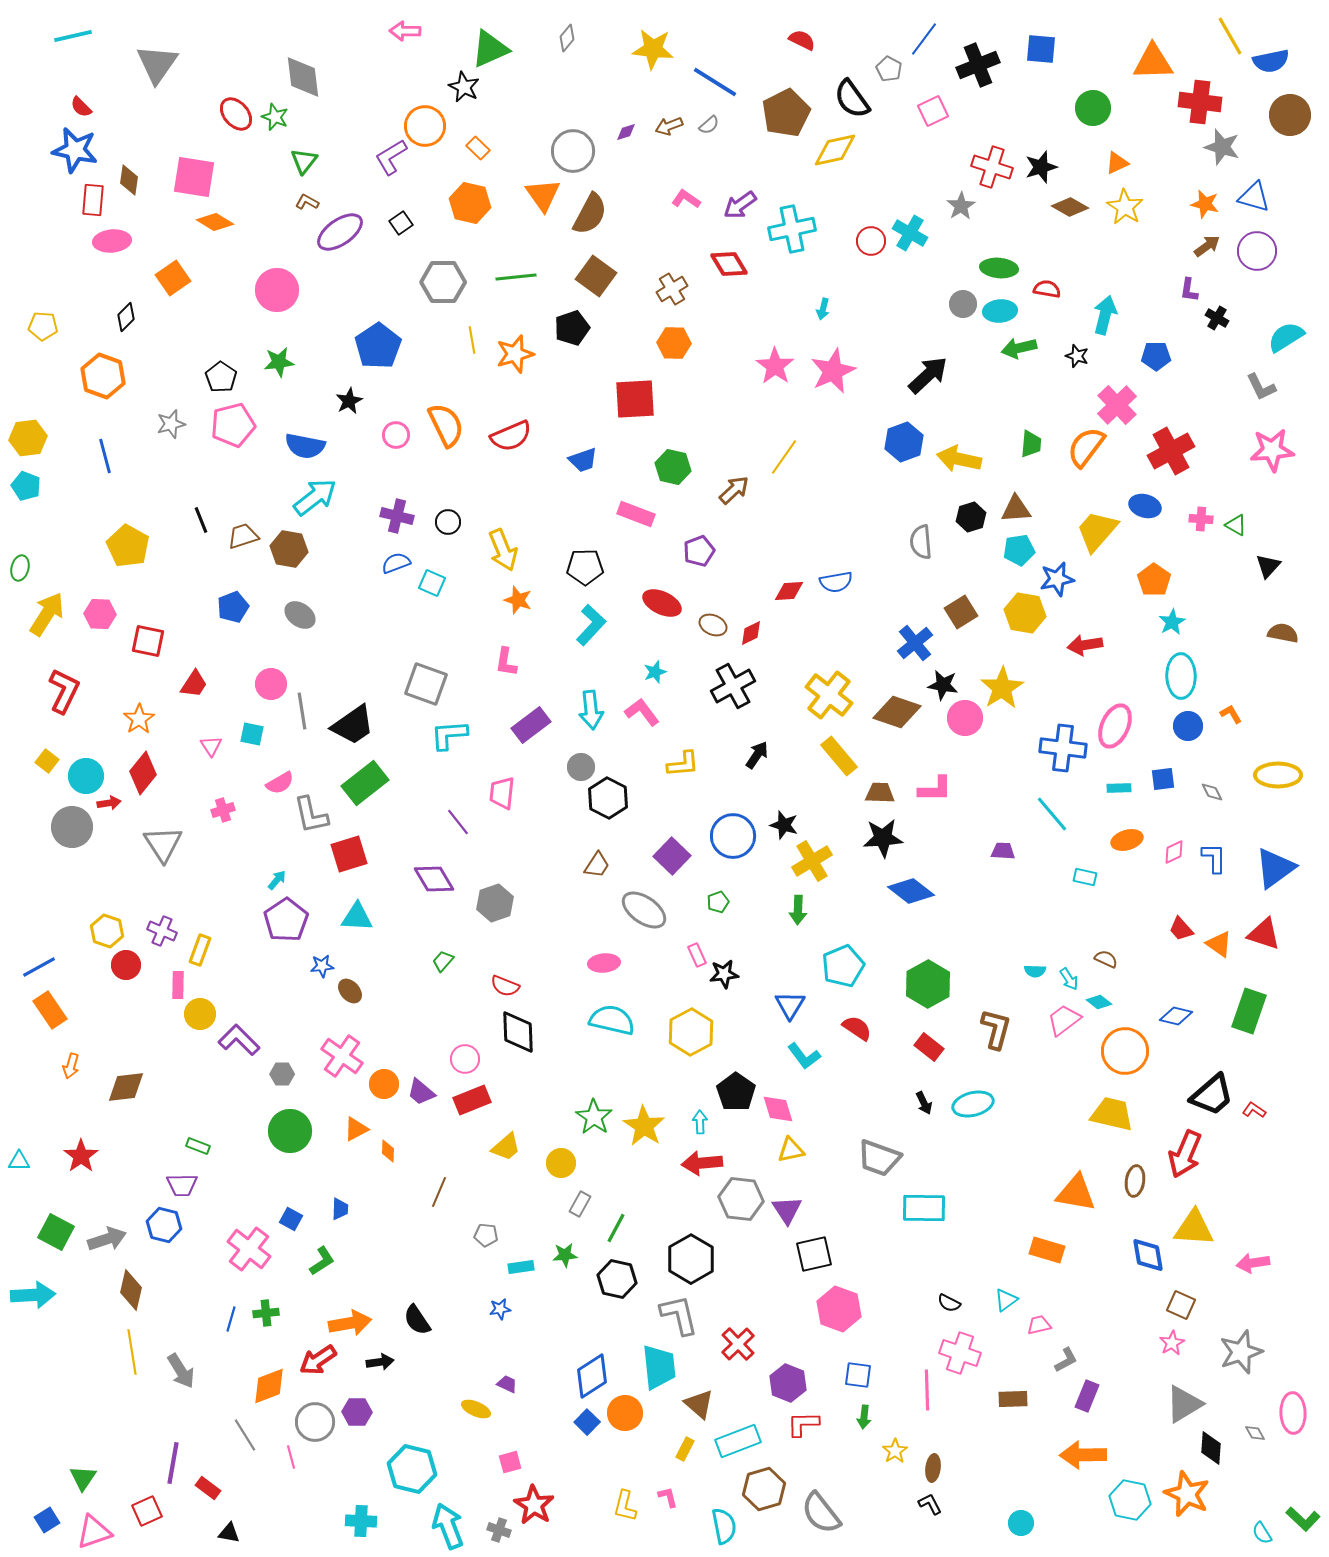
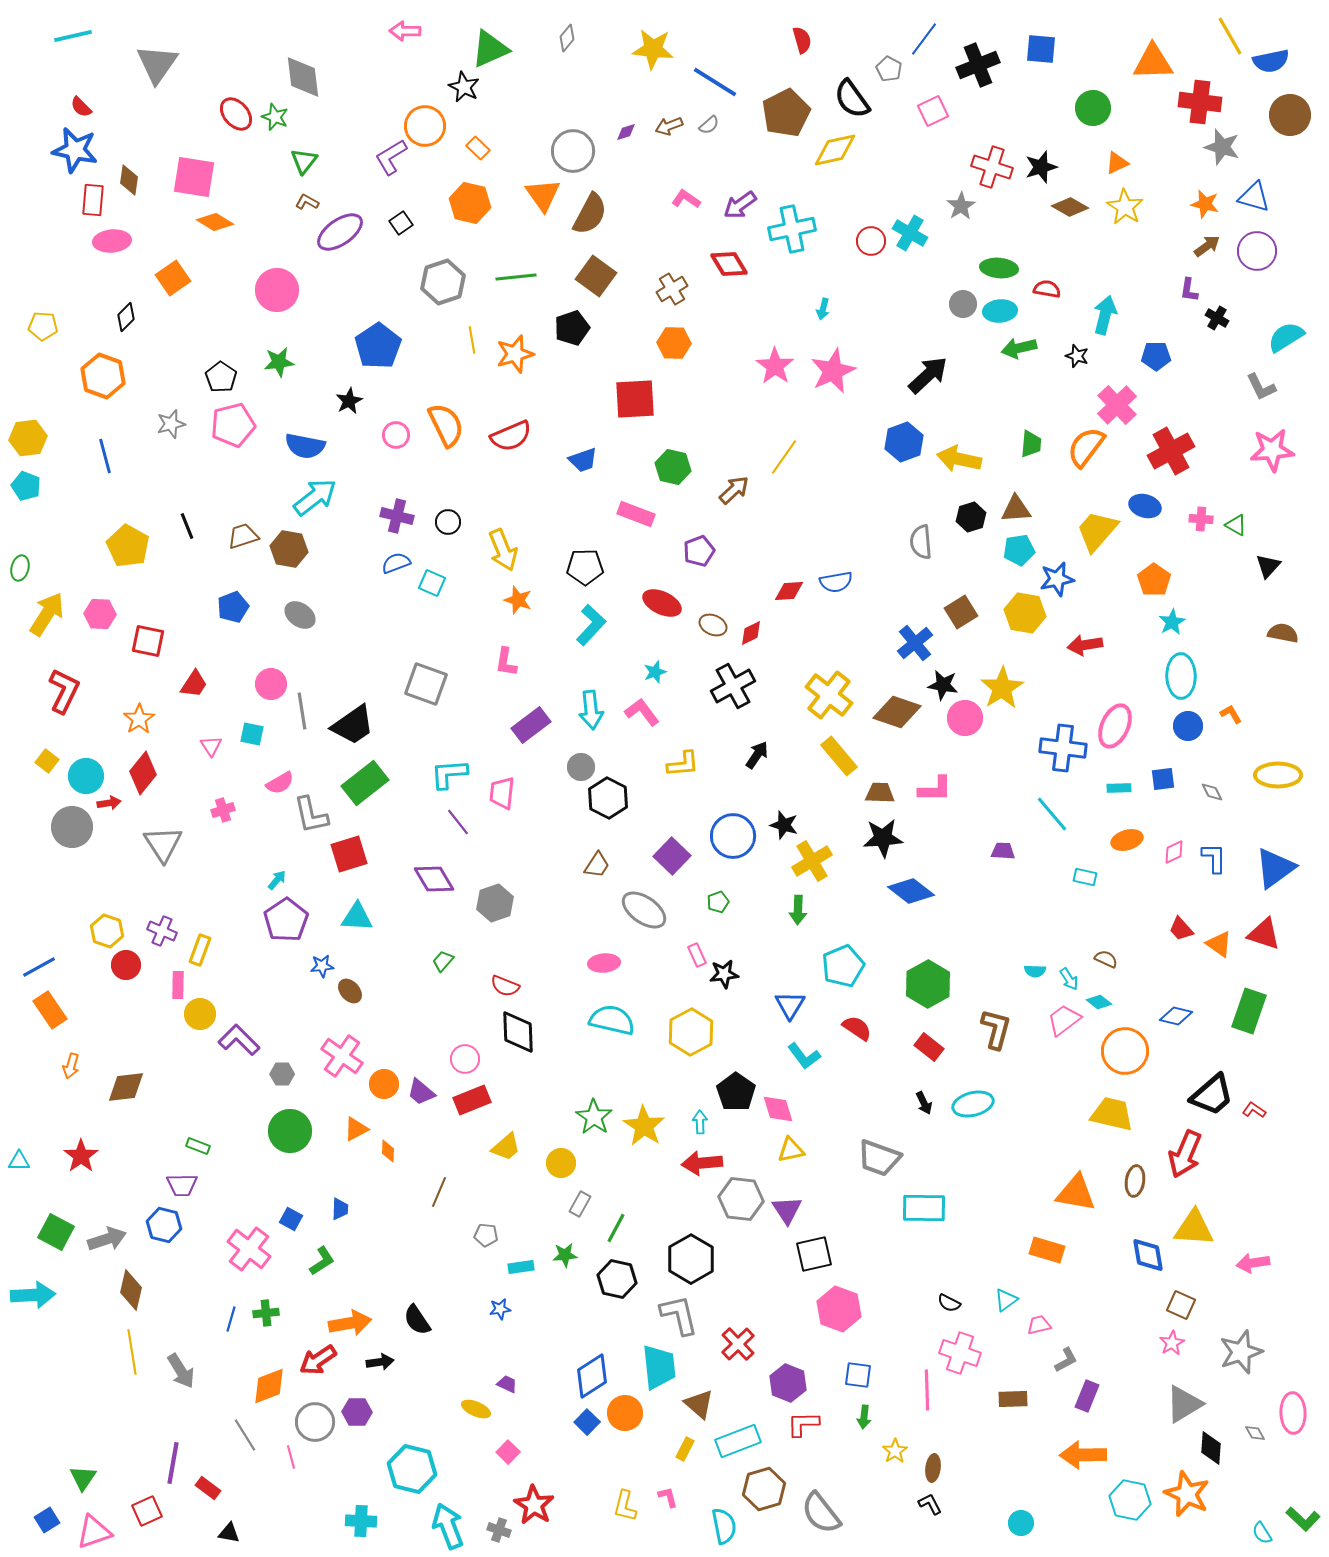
red semicircle at (802, 40): rotated 48 degrees clockwise
gray hexagon at (443, 282): rotated 18 degrees counterclockwise
black line at (201, 520): moved 14 px left, 6 px down
cyan L-shape at (449, 735): moved 39 px down
pink square at (510, 1462): moved 2 px left, 10 px up; rotated 30 degrees counterclockwise
